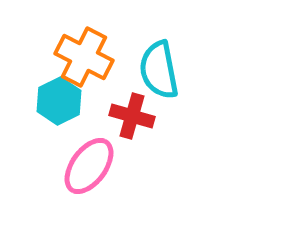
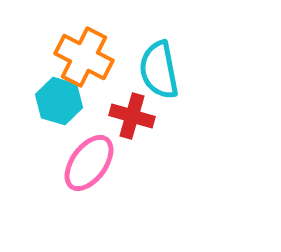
cyan hexagon: rotated 18 degrees counterclockwise
pink ellipse: moved 3 px up
